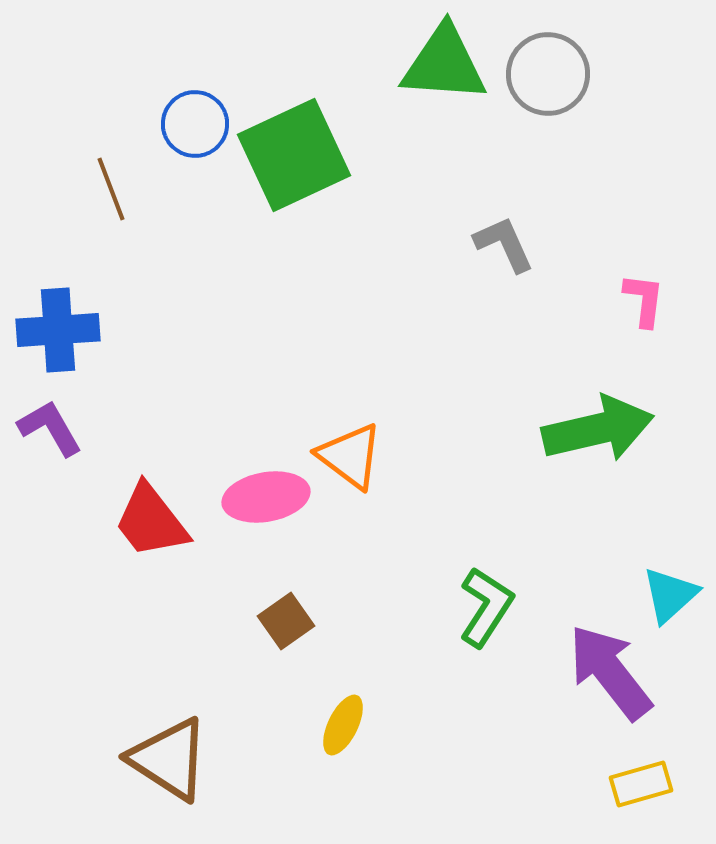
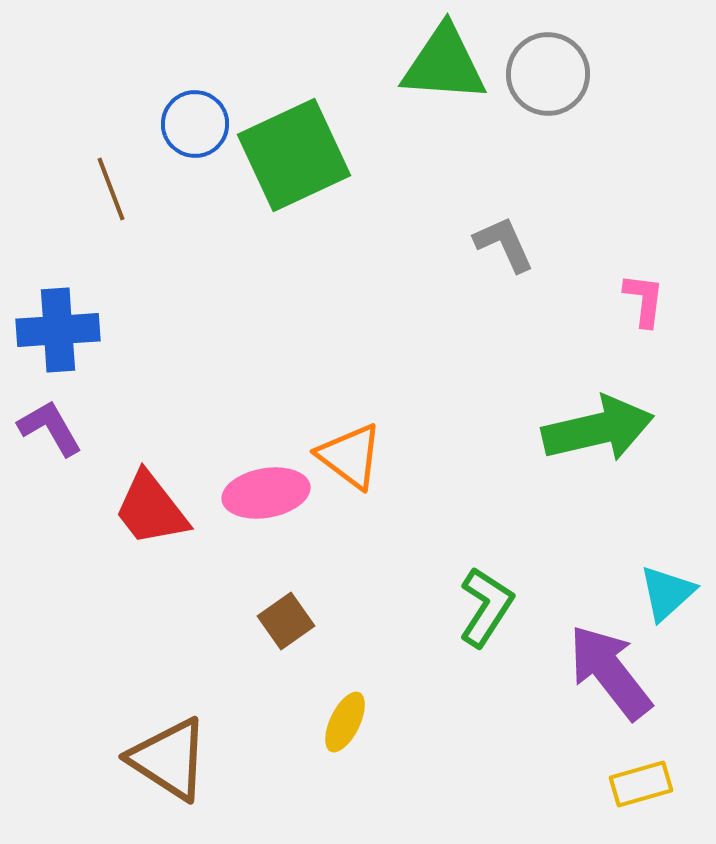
pink ellipse: moved 4 px up
red trapezoid: moved 12 px up
cyan triangle: moved 3 px left, 2 px up
yellow ellipse: moved 2 px right, 3 px up
